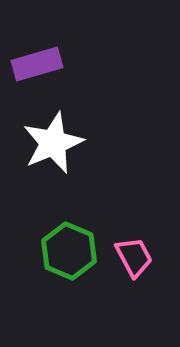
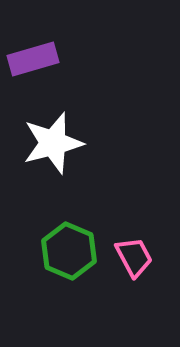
purple rectangle: moved 4 px left, 5 px up
white star: rotated 8 degrees clockwise
